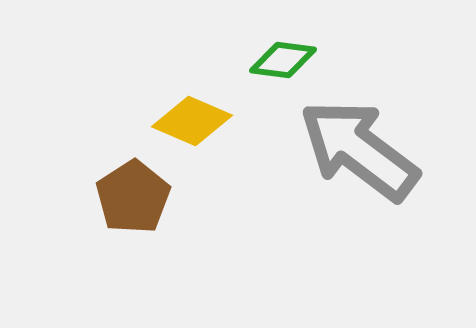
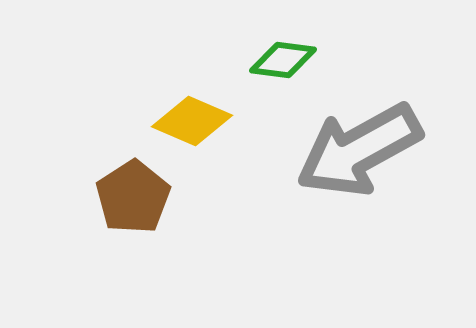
gray arrow: rotated 66 degrees counterclockwise
